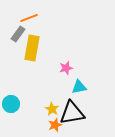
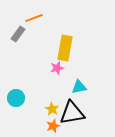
orange line: moved 5 px right
yellow rectangle: moved 33 px right
pink star: moved 9 px left
cyan circle: moved 5 px right, 6 px up
orange star: moved 2 px left, 1 px down
